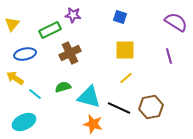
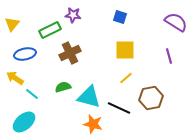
cyan line: moved 3 px left
brown hexagon: moved 9 px up
cyan ellipse: rotated 15 degrees counterclockwise
